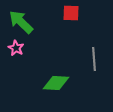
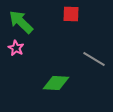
red square: moved 1 px down
gray line: rotated 55 degrees counterclockwise
